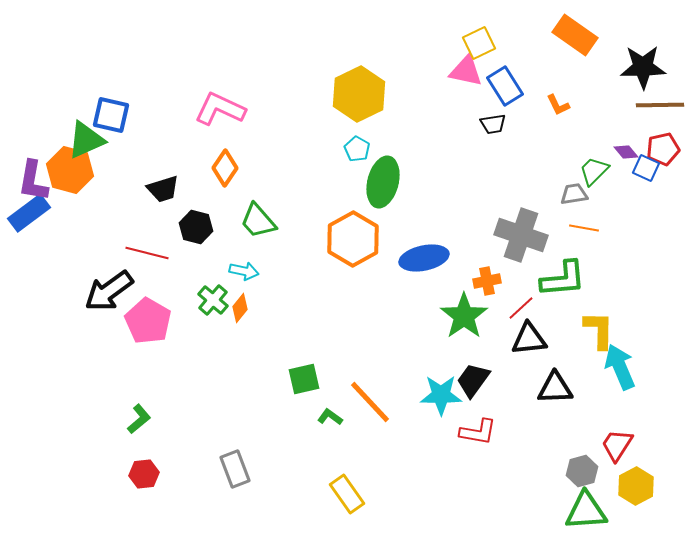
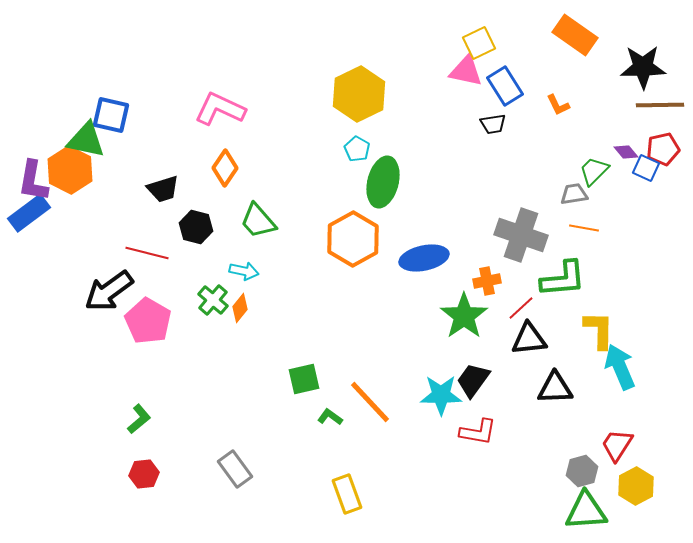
green triangle at (86, 140): rotated 36 degrees clockwise
orange hexagon at (70, 170): rotated 12 degrees clockwise
gray rectangle at (235, 469): rotated 15 degrees counterclockwise
yellow rectangle at (347, 494): rotated 15 degrees clockwise
